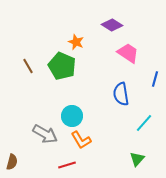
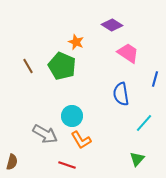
red line: rotated 36 degrees clockwise
